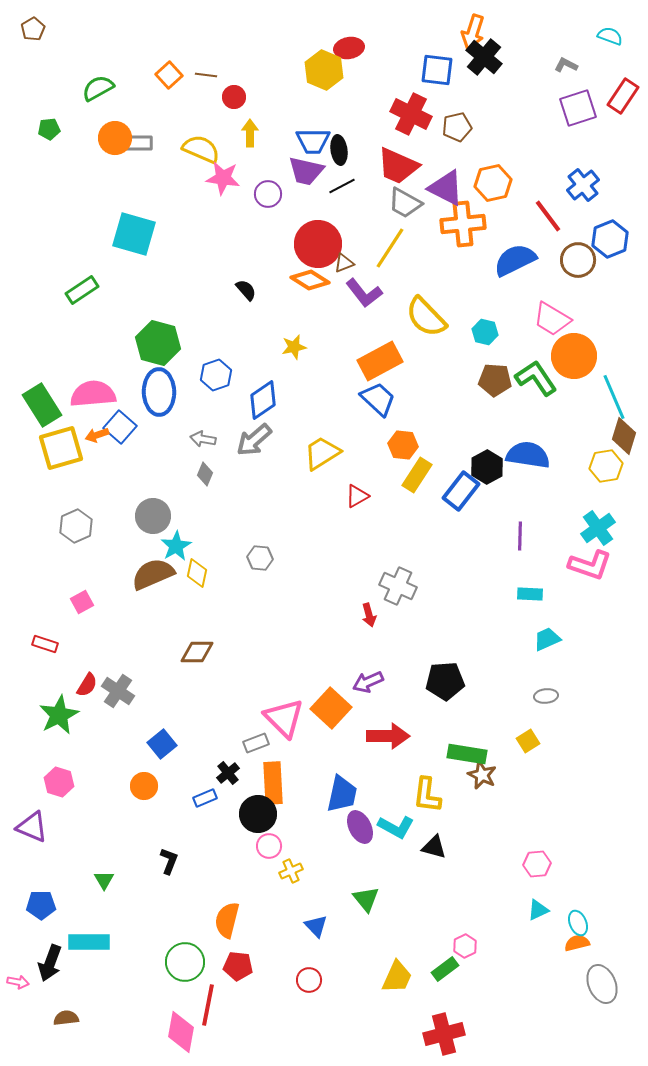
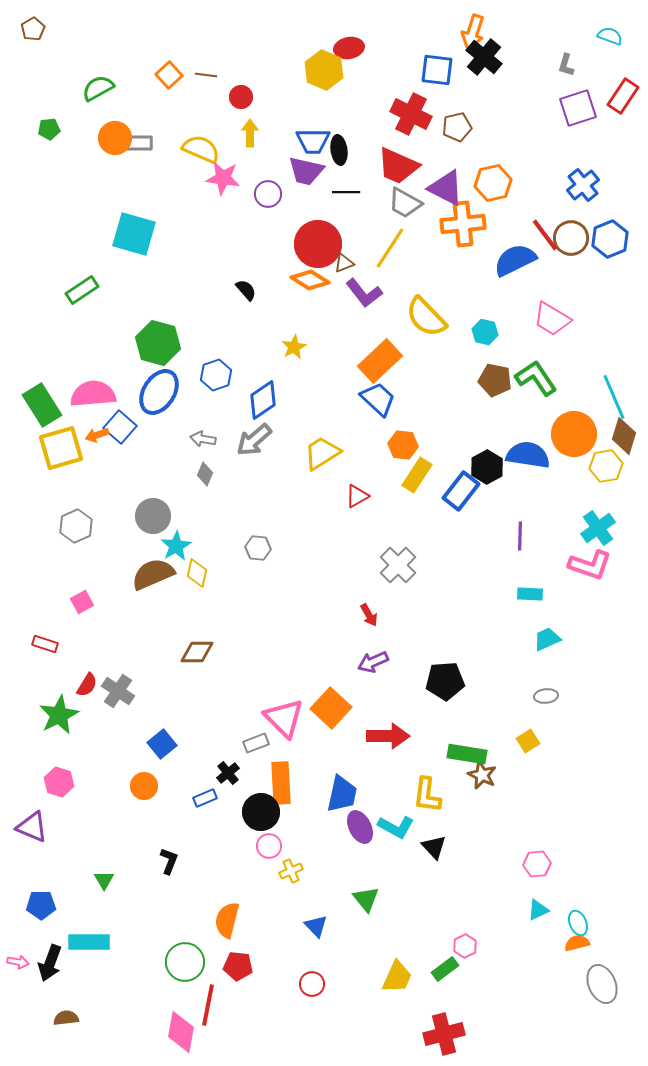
gray L-shape at (566, 65): rotated 100 degrees counterclockwise
red circle at (234, 97): moved 7 px right
black line at (342, 186): moved 4 px right, 6 px down; rotated 28 degrees clockwise
red line at (548, 216): moved 3 px left, 19 px down
brown circle at (578, 260): moved 7 px left, 22 px up
yellow star at (294, 347): rotated 15 degrees counterclockwise
orange circle at (574, 356): moved 78 px down
orange rectangle at (380, 361): rotated 15 degrees counterclockwise
brown pentagon at (495, 380): rotated 8 degrees clockwise
blue ellipse at (159, 392): rotated 33 degrees clockwise
gray hexagon at (260, 558): moved 2 px left, 10 px up
gray cross at (398, 586): moved 21 px up; rotated 21 degrees clockwise
red arrow at (369, 615): rotated 15 degrees counterclockwise
purple arrow at (368, 682): moved 5 px right, 20 px up
orange rectangle at (273, 783): moved 8 px right
black circle at (258, 814): moved 3 px right, 2 px up
black triangle at (434, 847): rotated 32 degrees clockwise
red circle at (309, 980): moved 3 px right, 4 px down
pink arrow at (18, 982): moved 20 px up
